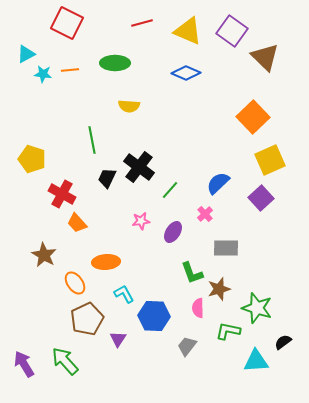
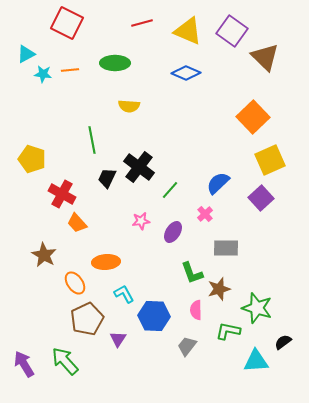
pink semicircle at (198, 308): moved 2 px left, 2 px down
